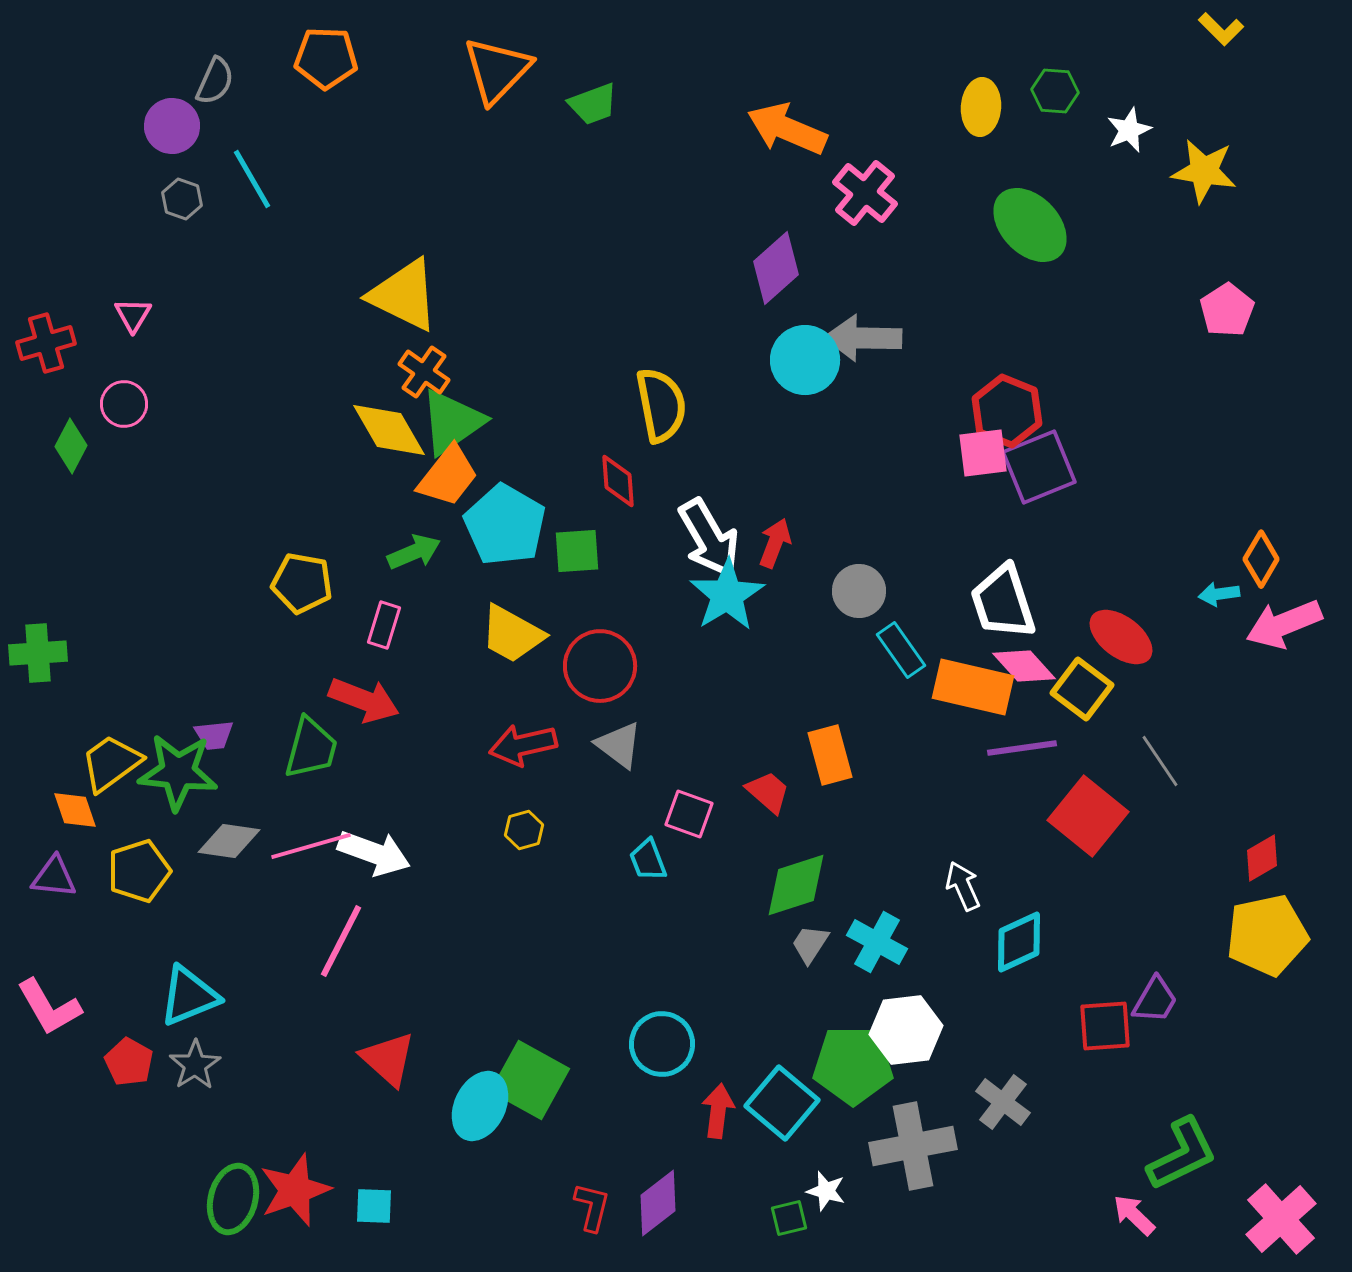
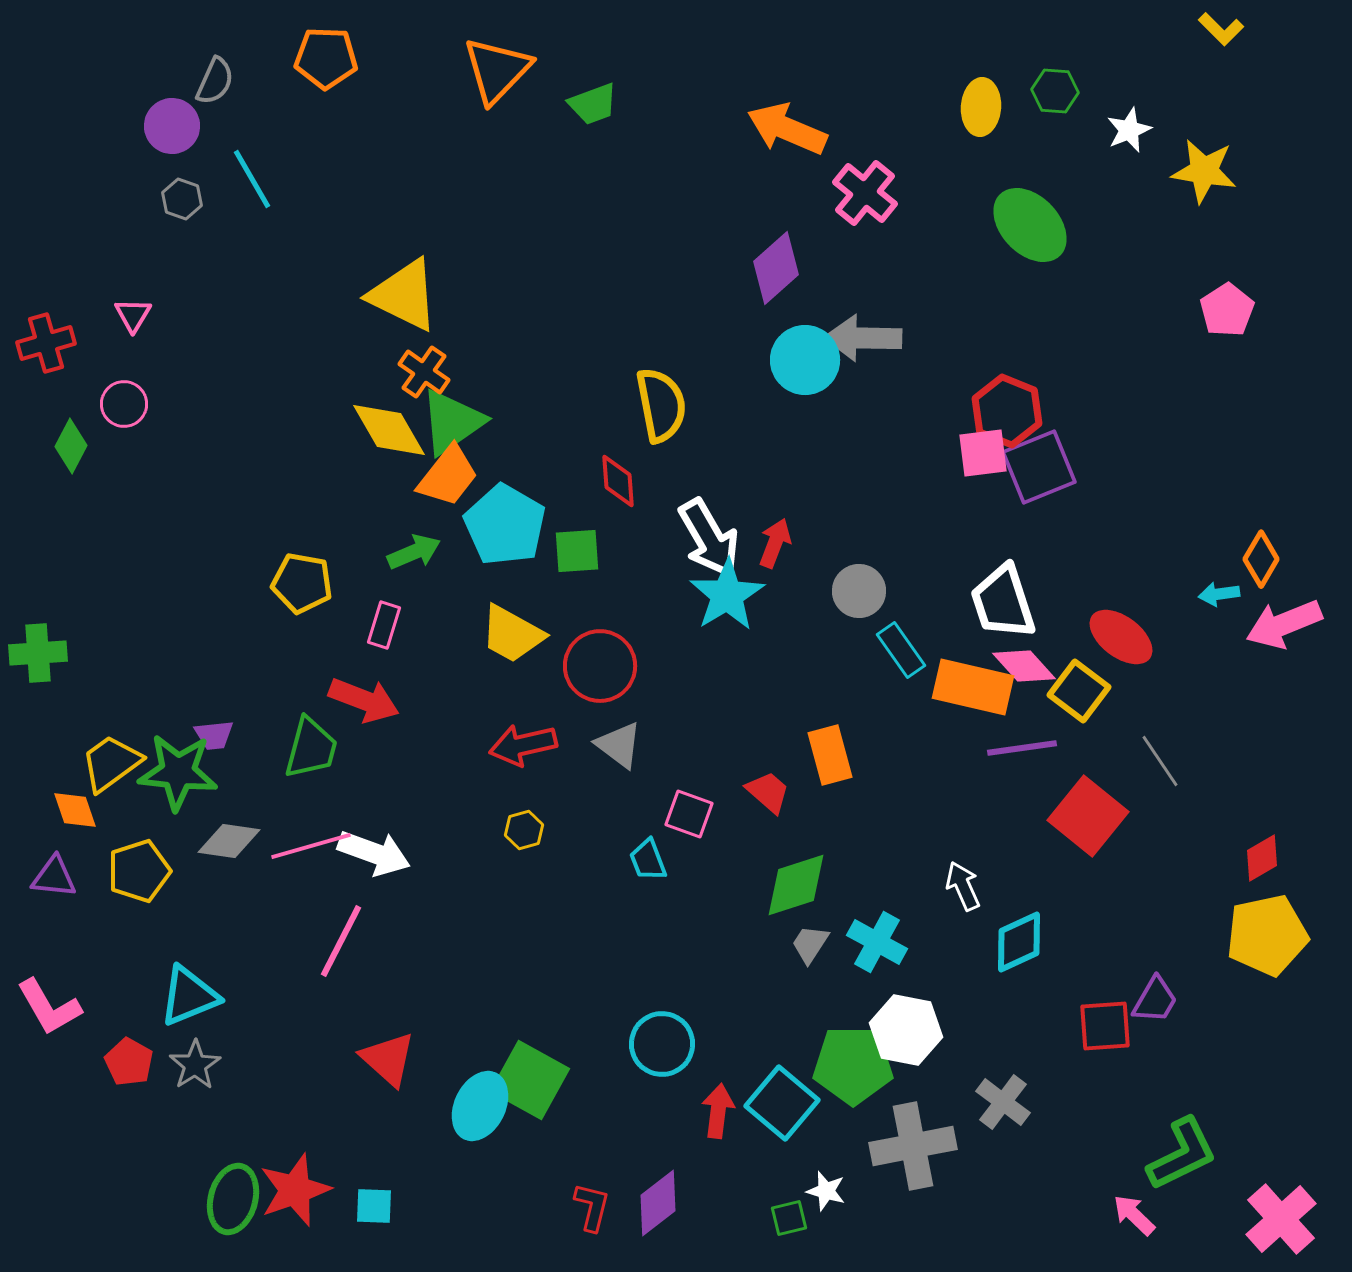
yellow square at (1082, 689): moved 3 px left, 2 px down
white hexagon at (906, 1030): rotated 18 degrees clockwise
